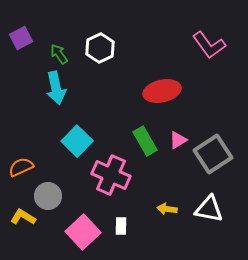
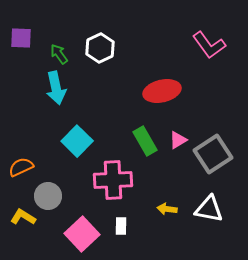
purple square: rotated 30 degrees clockwise
pink cross: moved 2 px right, 5 px down; rotated 27 degrees counterclockwise
pink square: moved 1 px left, 2 px down
